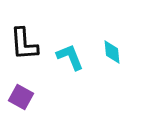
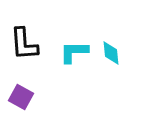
cyan diamond: moved 1 px left, 1 px down
cyan L-shape: moved 4 px right, 5 px up; rotated 68 degrees counterclockwise
